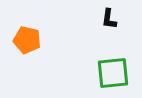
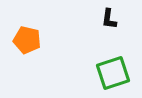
green square: rotated 12 degrees counterclockwise
